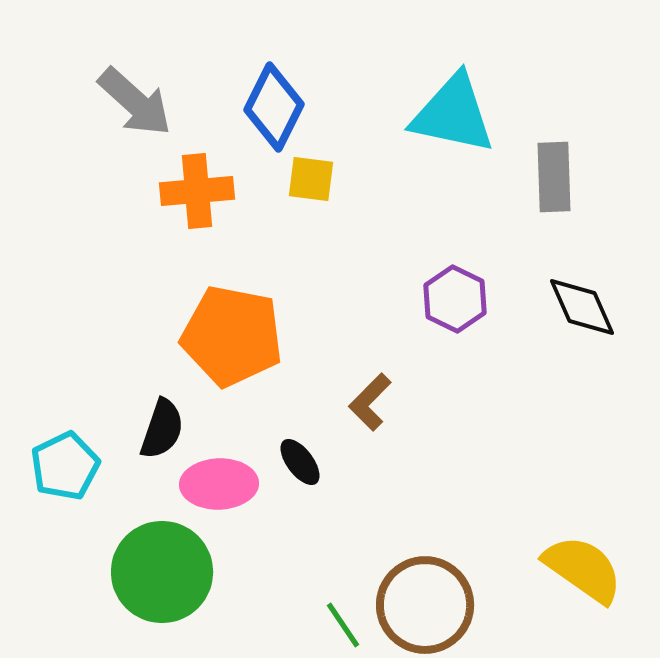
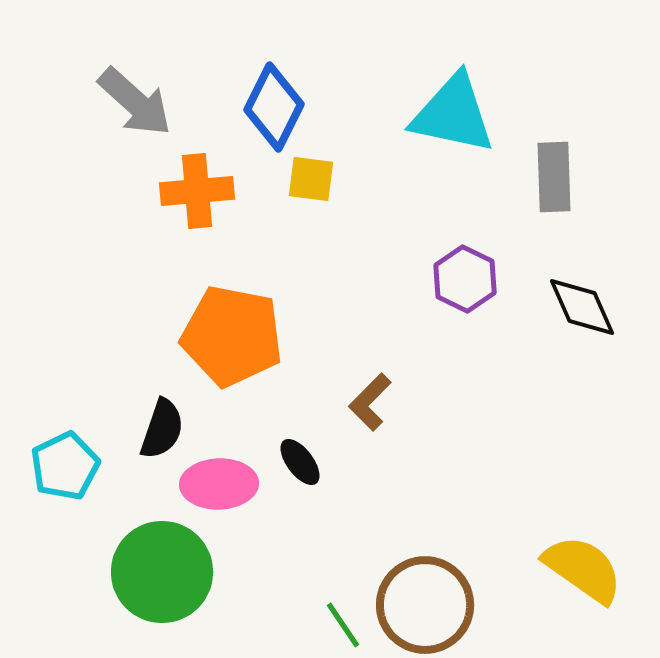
purple hexagon: moved 10 px right, 20 px up
